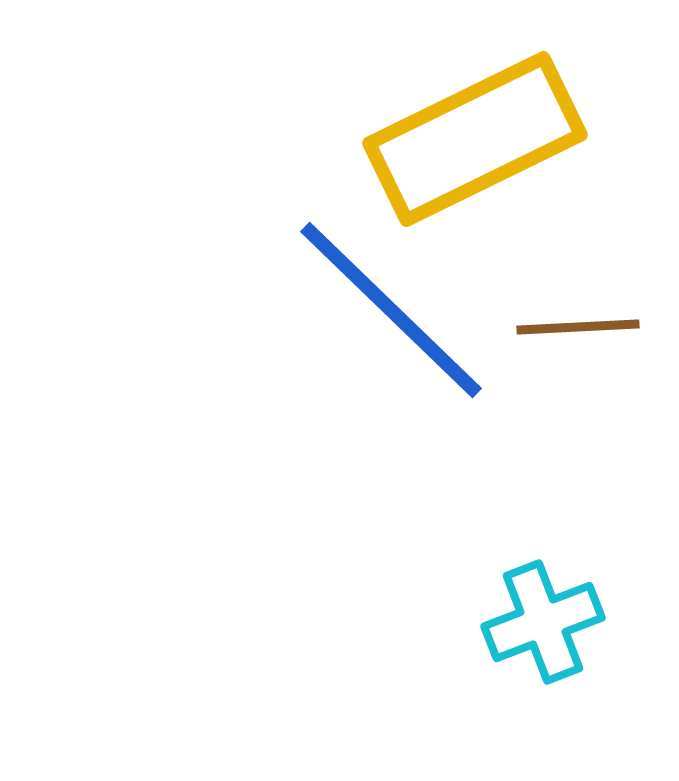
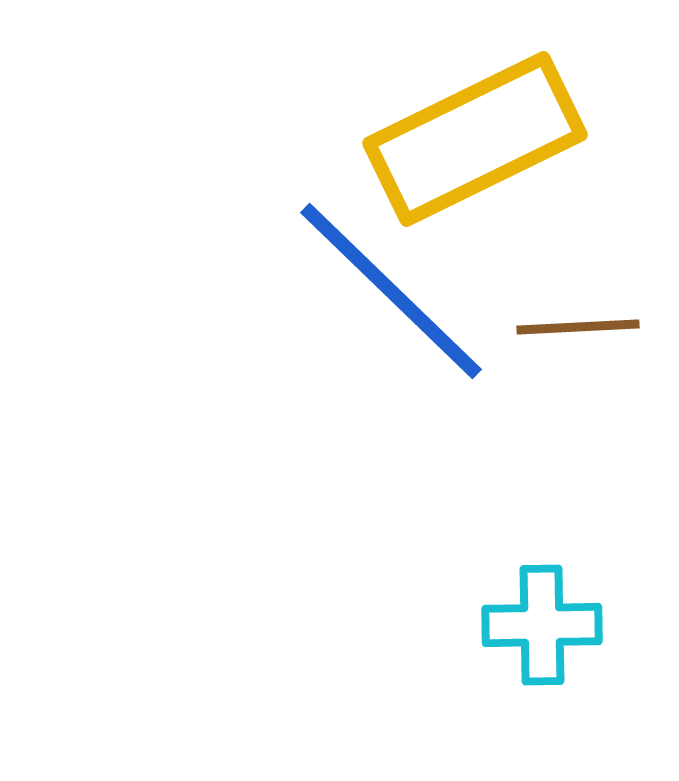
blue line: moved 19 px up
cyan cross: moved 1 px left, 3 px down; rotated 20 degrees clockwise
